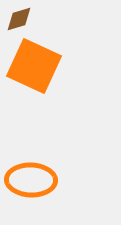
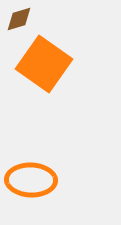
orange square: moved 10 px right, 2 px up; rotated 10 degrees clockwise
